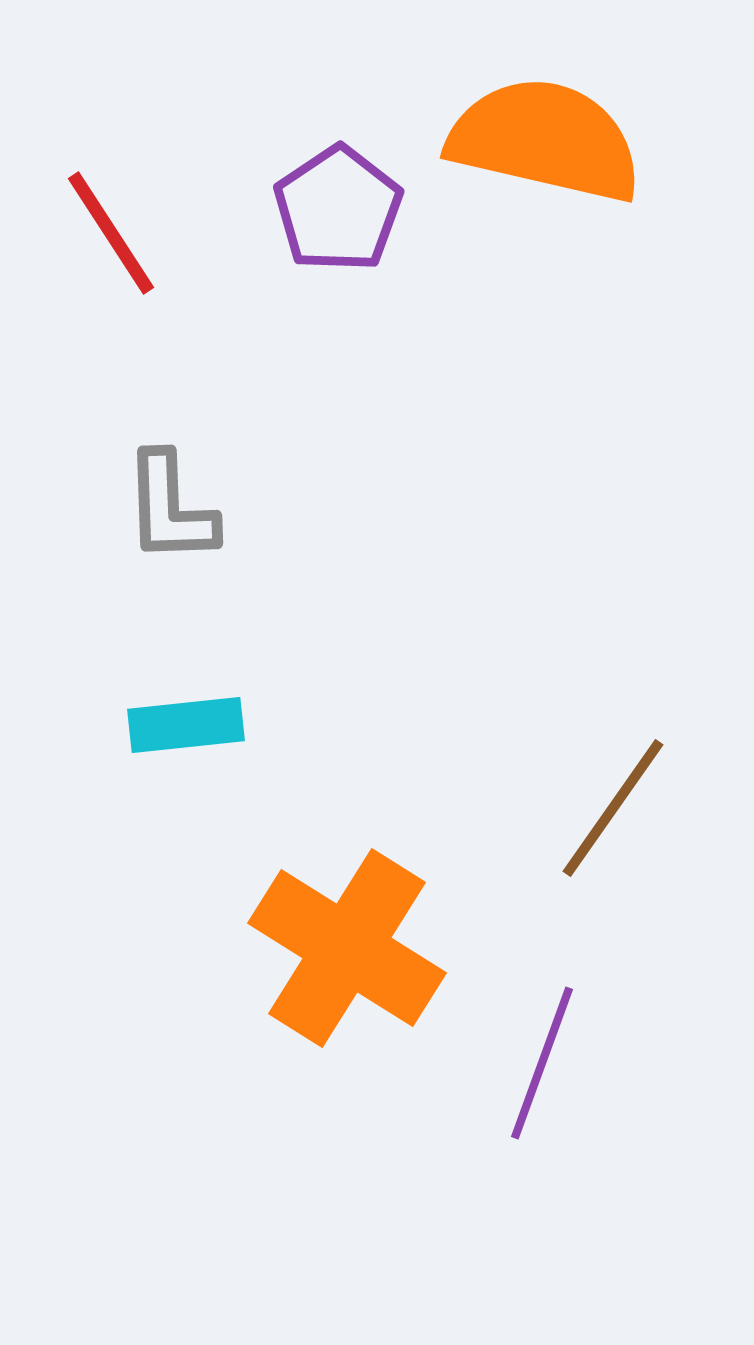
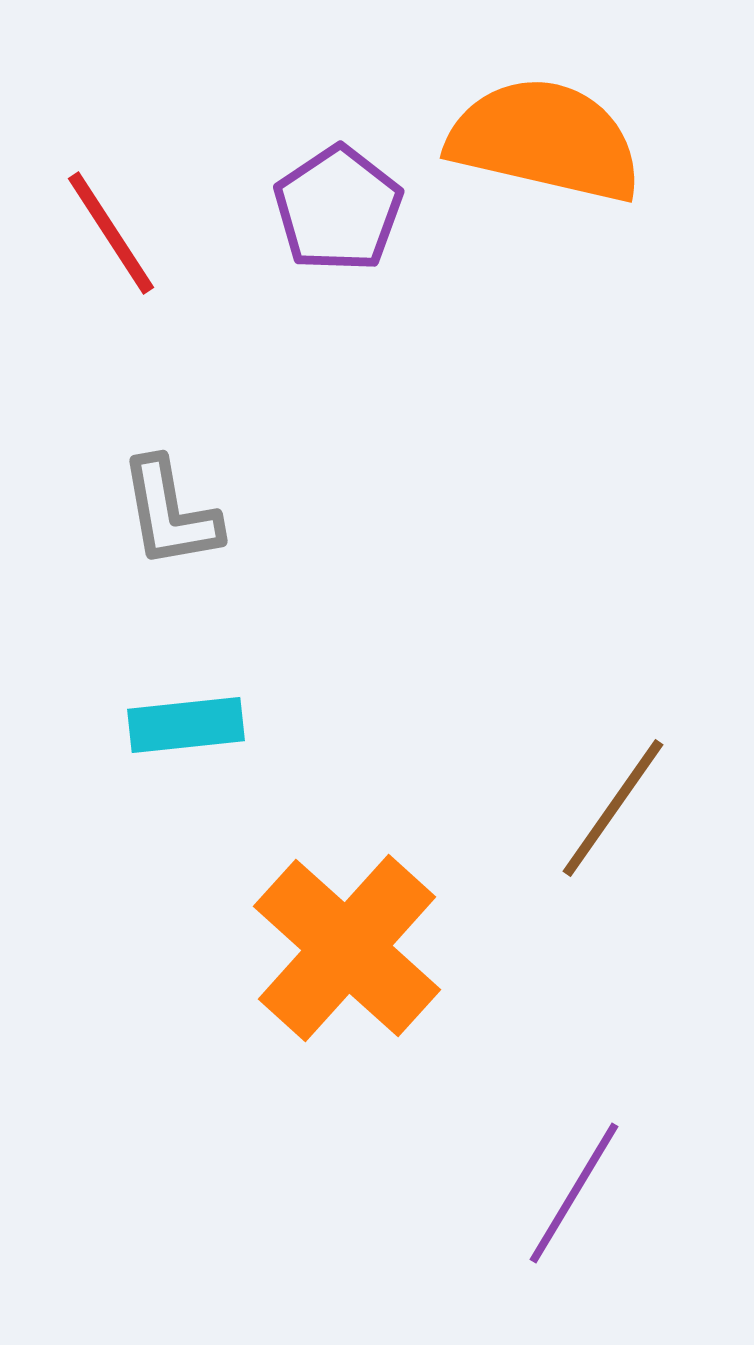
gray L-shape: moved 5 px down; rotated 8 degrees counterclockwise
orange cross: rotated 10 degrees clockwise
purple line: moved 32 px right, 130 px down; rotated 11 degrees clockwise
